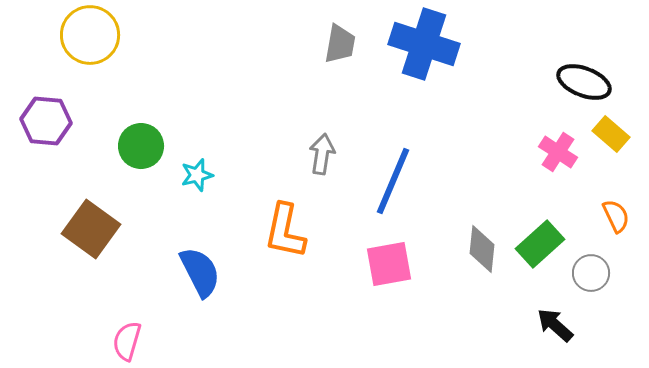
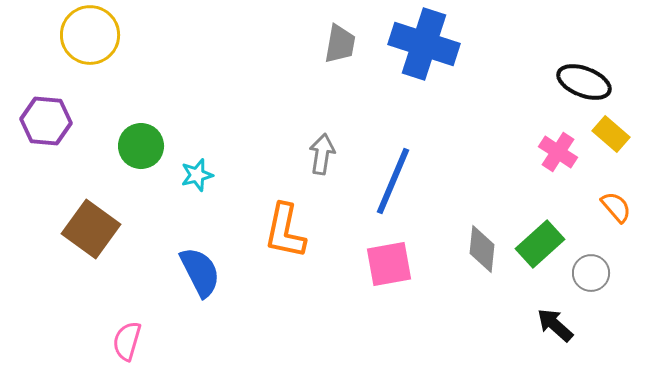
orange semicircle: moved 9 px up; rotated 16 degrees counterclockwise
